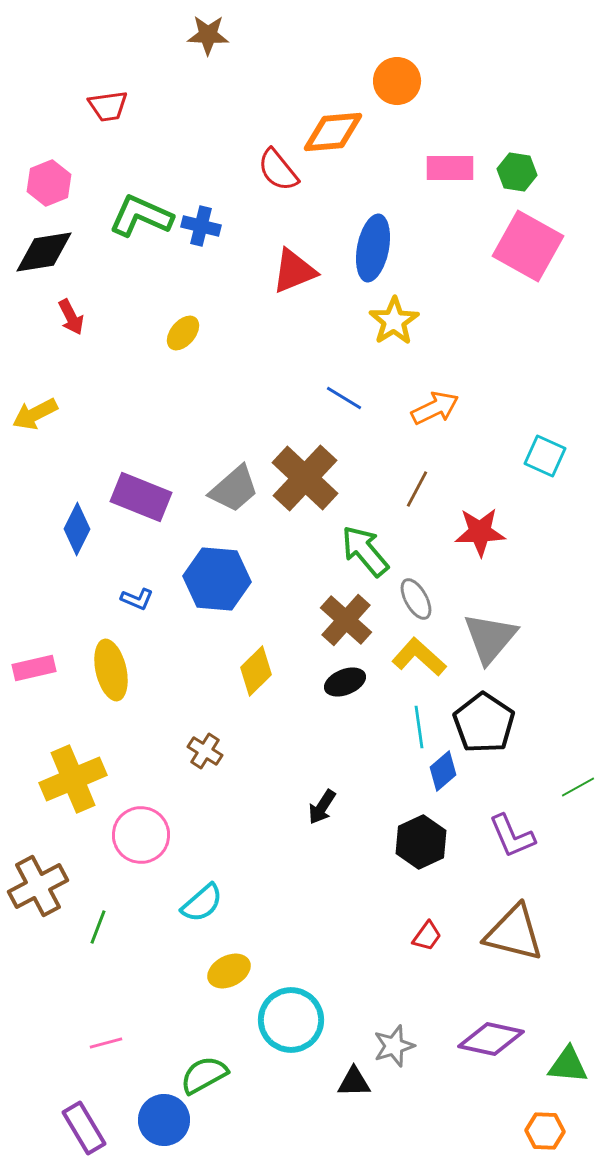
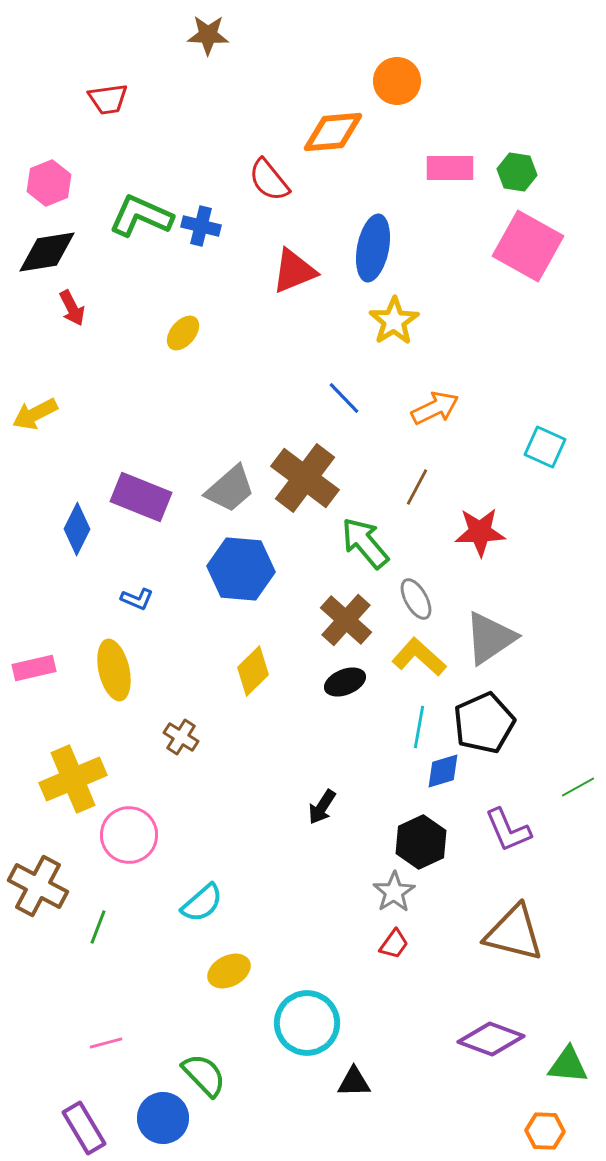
red trapezoid at (108, 106): moved 7 px up
red semicircle at (278, 170): moved 9 px left, 10 px down
black diamond at (44, 252): moved 3 px right
red arrow at (71, 317): moved 1 px right, 9 px up
blue line at (344, 398): rotated 15 degrees clockwise
cyan square at (545, 456): moved 9 px up
brown cross at (305, 478): rotated 6 degrees counterclockwise
gray trapezoid at (234, 489): moved 4 px left
brown line at (417, 489): moved 2 px up
green arrow at (365, 551): moved 8 px up
blue hexagon at (217, 579): moved 24 px right, 10 px up
gray triangle at (490, 638): rotated 16 degrees clockwise
yellow ellipse at (111, 670): moved 3 px right
yellow diamond at (256, 671): moved 3 px left
black pentagon at (484, 723): rotated 14 degrees clockwise
cyan line at (419, 727): rotated 18 degrees clockwise
brown cross at (205, 751): moved 24 px left, 14 px up
blue diamond at (443, 771): rotated 24 degrees clockwise
pink circle at (141, 835): moved 12 px left
purple L-shape at (512, 836): moved 4 px left, 6 px up
brown cross at (38, 886): rotated 34 degrees counterclockwise
red trapezoid at (427, 936): moved 33 px left, 8 px down
cyan circle at (291, 1020): moved 16 px right, 3 px down
purple diamond at (491, 1039): rotated 8 degrees clockwise
gray star at (394, 1046): moved 154 px up; rotated 15 degrees counterclockwise
green semicircle at (204, 1075): rotated 75 degrees clockwise
blue circle at (164, 1120): moved 1 px left, 2 px up
